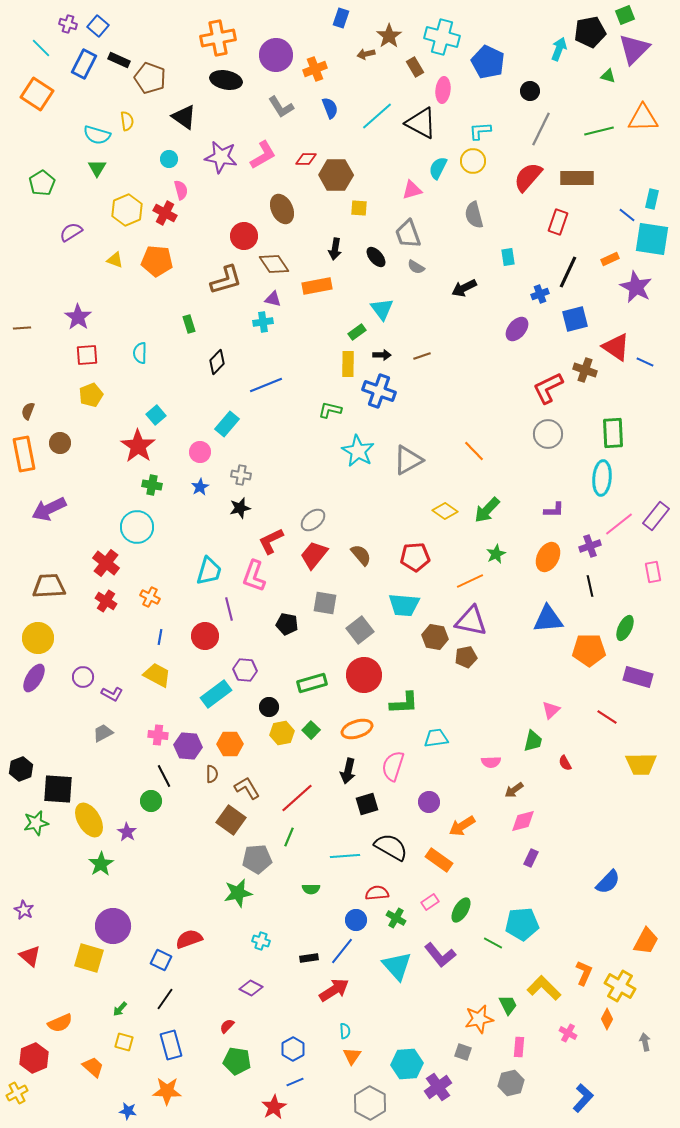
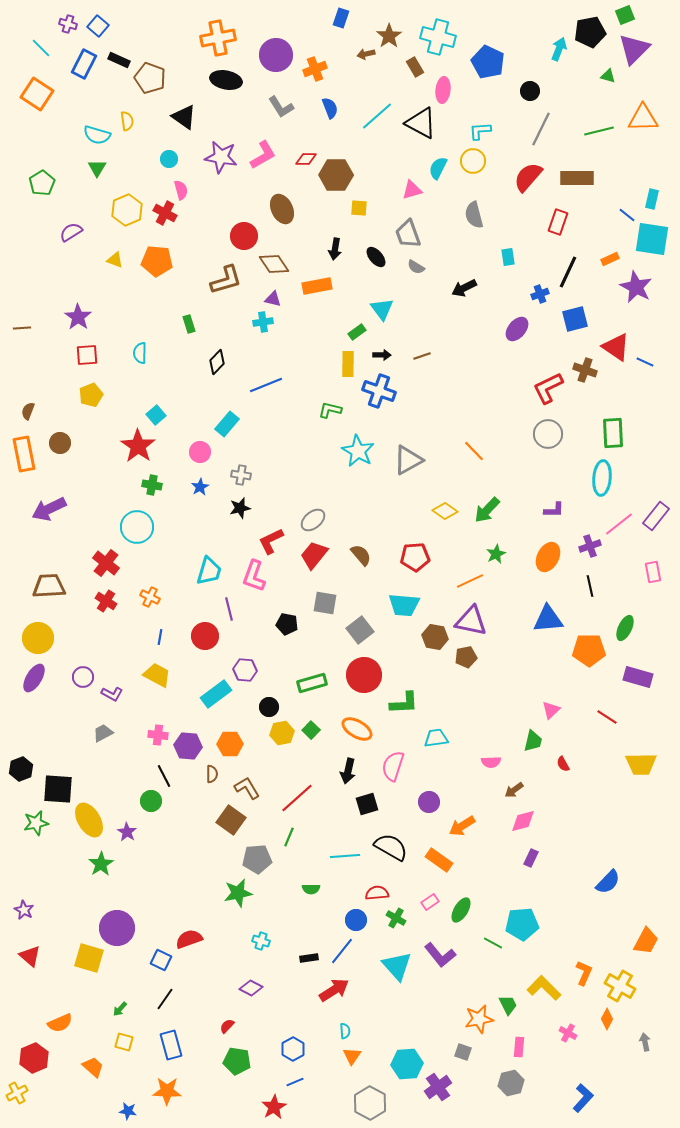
cyan cross at (442, 37): moved 4 px left
orange ellipse at (357, 729): rotated 48 degrees clockwise
red semicircle at (565, 763): moved 2 px left, 1 px down
purple circle at (113, 926): moved 4 px right, 2 px down
